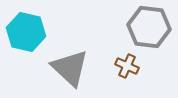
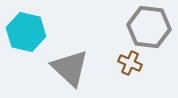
brown cross: moved 3 px right, 3 px up
